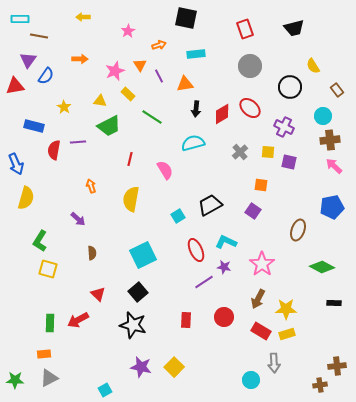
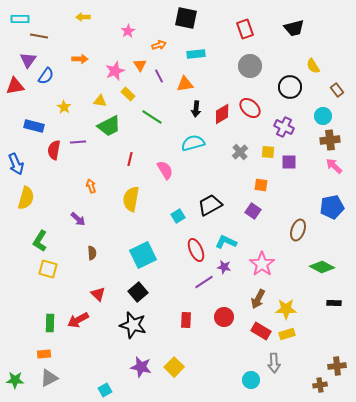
purple square at (289, 162): rotated 14 degrees counterclockwise
